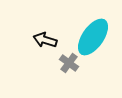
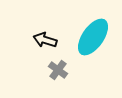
gray cross: moved 11 px left, 7 px down
